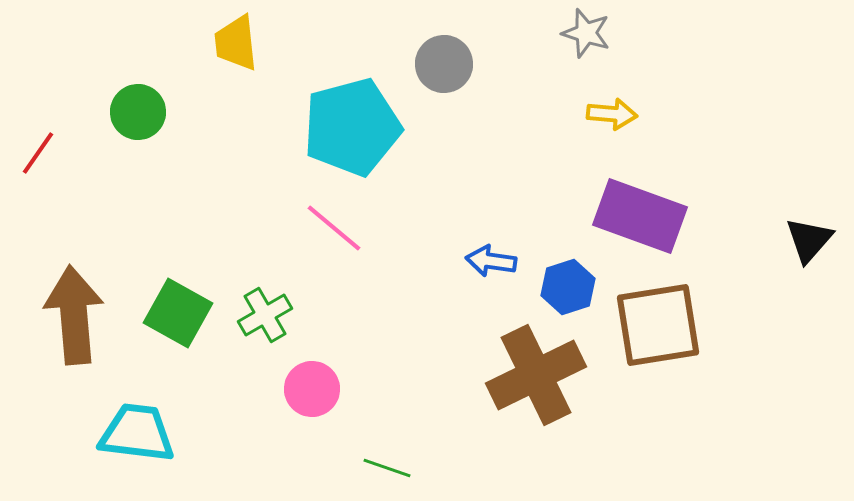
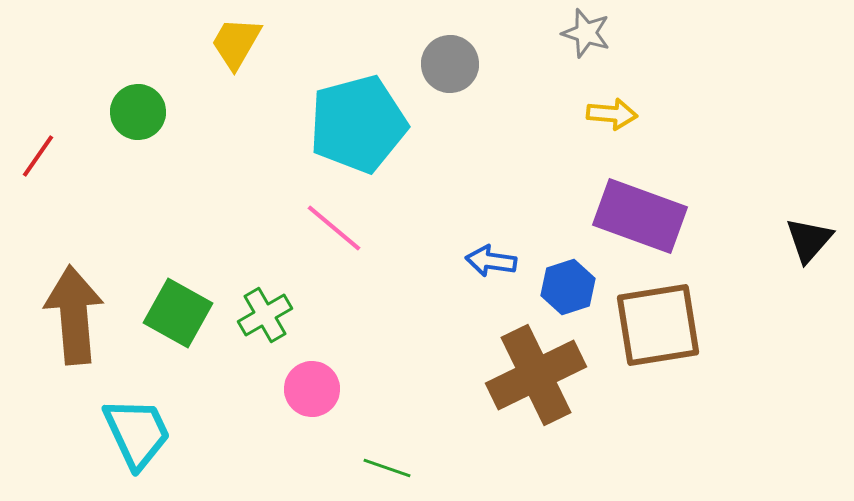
yellow trapezoid: rotated 36 degrees clockwise
gray circle: moved 6 px right
cyan pentagon: moved 6 px right, 3 px up
red line: moved 3 px down
cyan trapezoid: rotated 58 degrees clockwise
